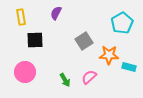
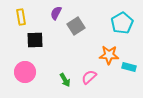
gray square: moved 8 px left, 15 px up
